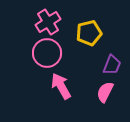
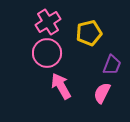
pink semicircle: moved 3 px left, 1 px down
